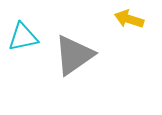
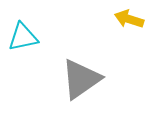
gray triangle: moved 7 px right, 24 px down
